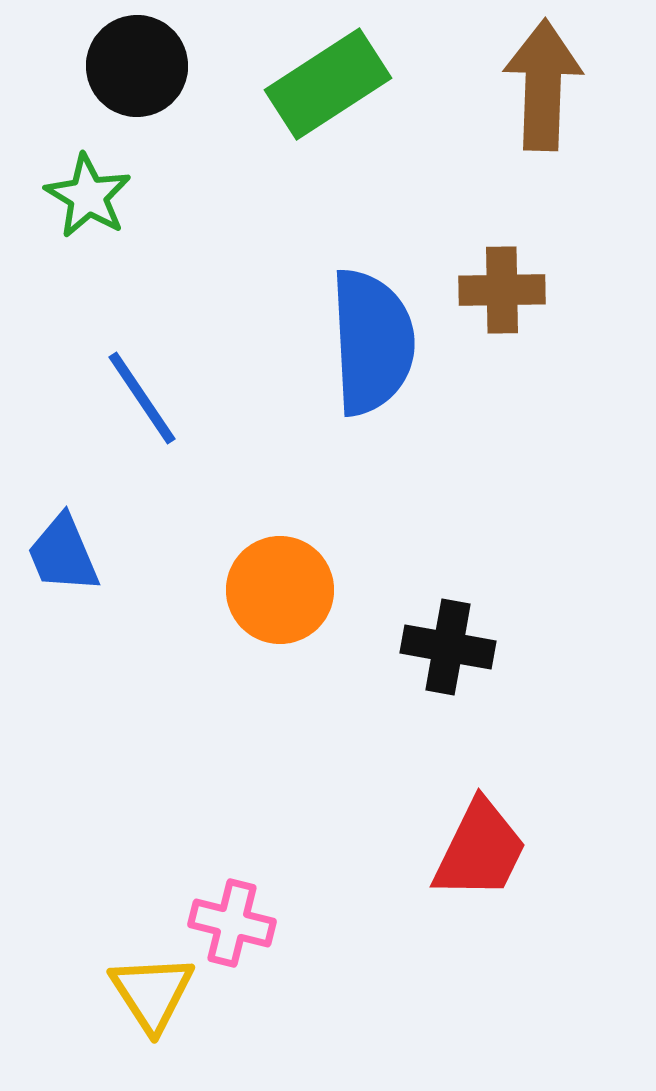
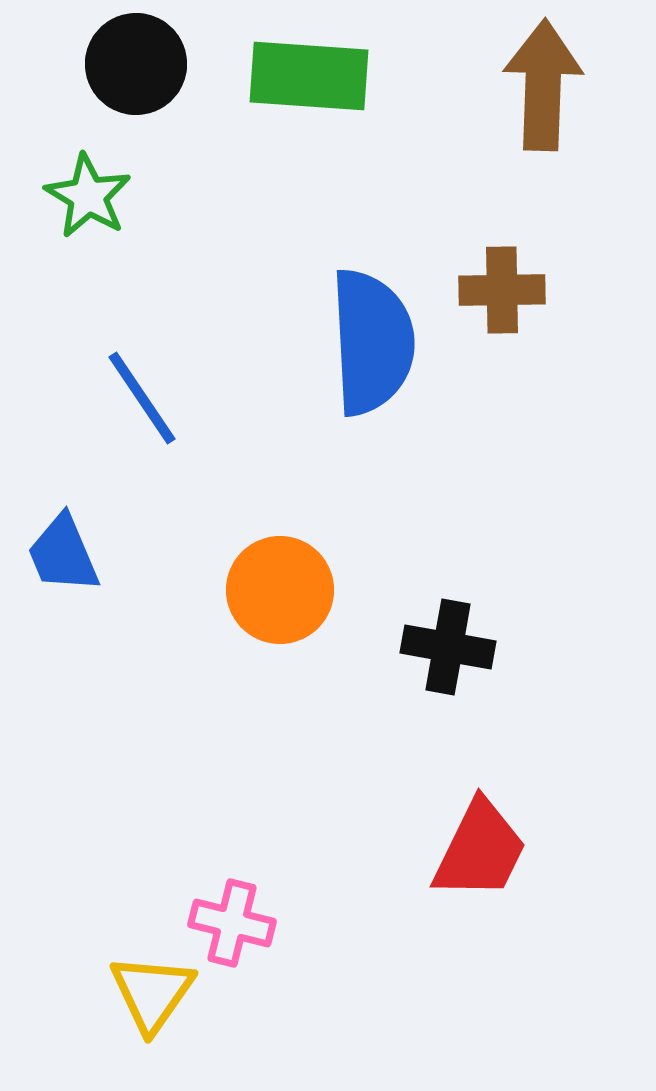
black circle: moved 1 px left, 2 px up
green rectangle: moved 19 px left, 8 px up; rotated 37 degrees clockwise
yellow triangle: rotated 8 degrees clockwise
